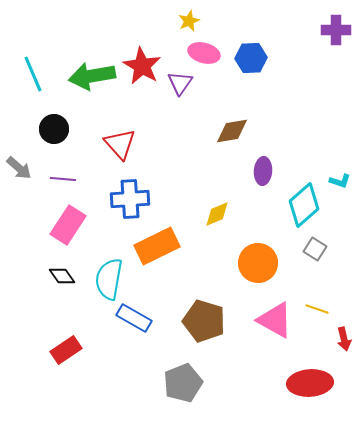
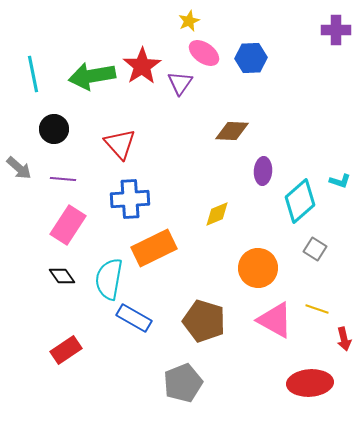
pink ellipse: rotated 20 degrees clockwise
red star: rotated 9 degrees clockwise
cyan line: rotated 12 degrees clockwise
brown diamond: rotated 12 degrees clockwise
cyan diamond: moved 4 px left, 4 px up
orange rectangle: moved 3 px left, 2 px down
orange circle: moved 5 px down
